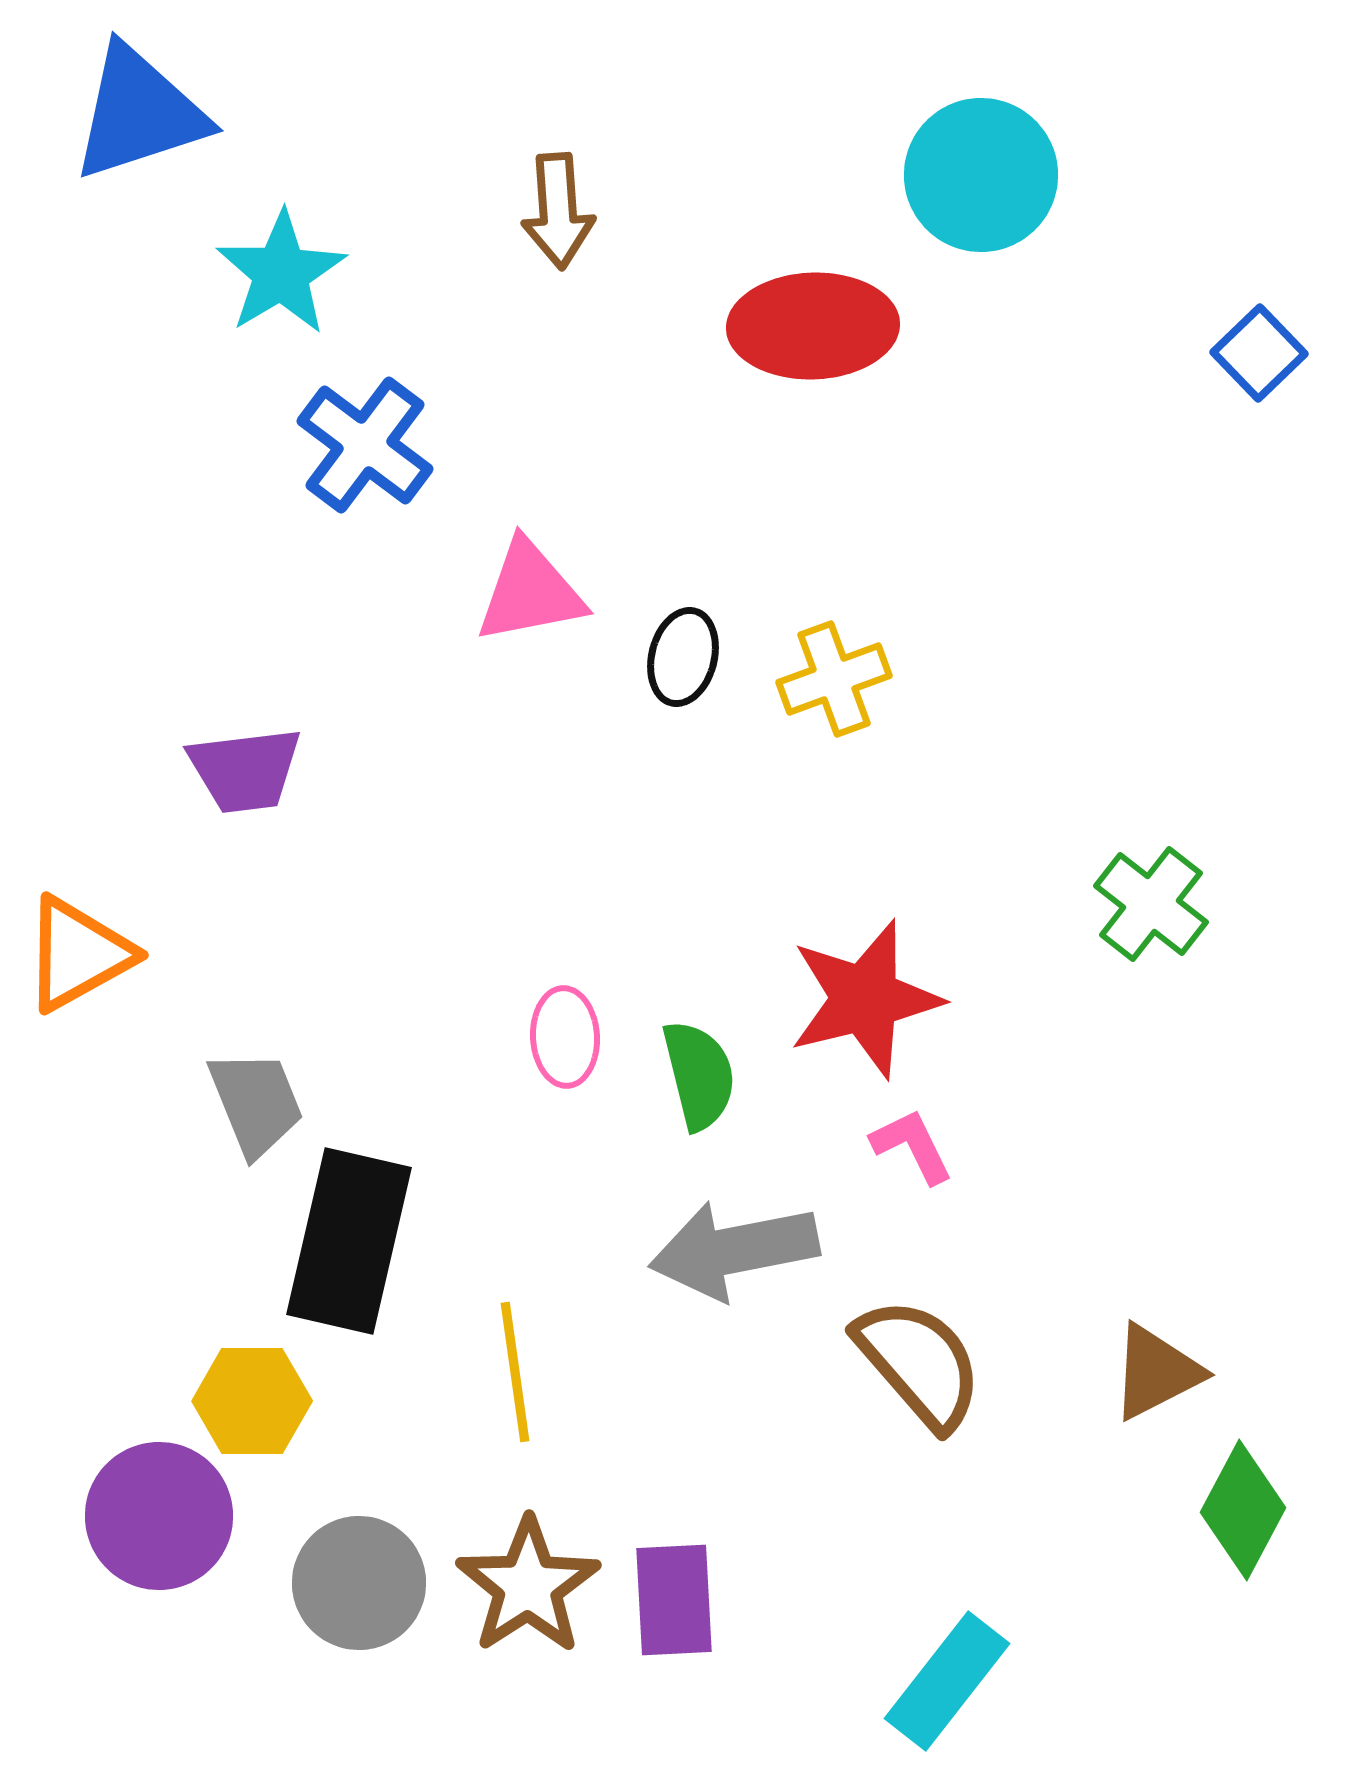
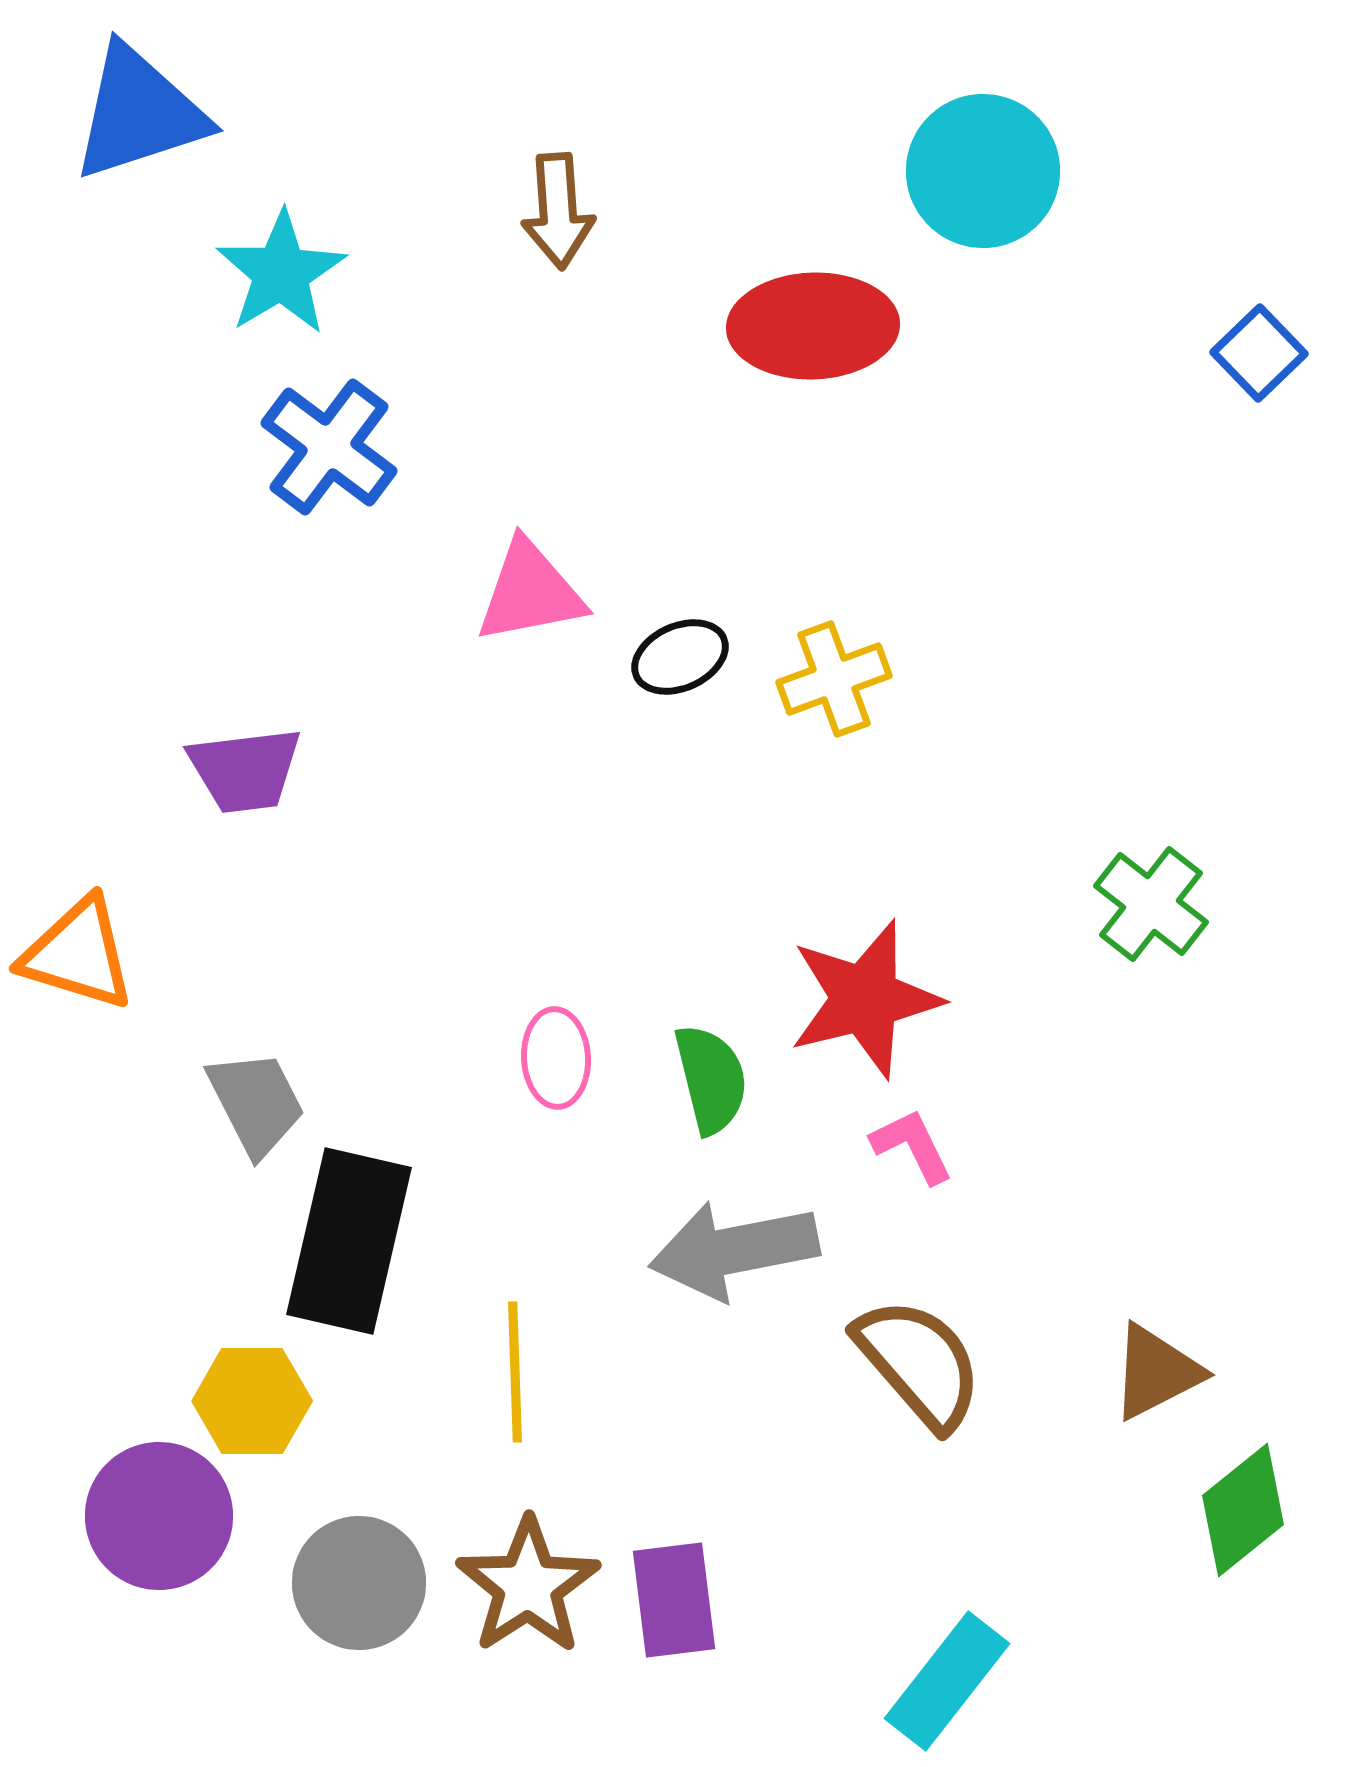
cyan circle: moved 2 px right, 4 px up
blue cross: moved 36 px left, 2 px down
black ellipse: moved 3 px left; rotated 52 degrees clockwise
orange triangle: rotated 46 degrees clockwise
pink ellipse: moved 9 px left, 21 px down
green semicircle: moved 12 px right, 4 px down
gray trapezoid: rotated 5 degrees counterclockwise
yellow line: rotated 6 degrees clockwise
green diamond: rotated 23 degrees clockwise
purple rectangle: rotated 4 degrees counterclockwise
